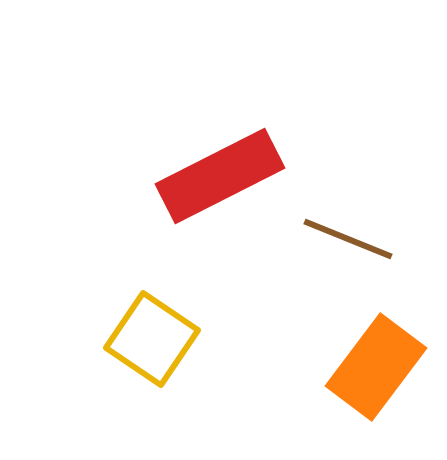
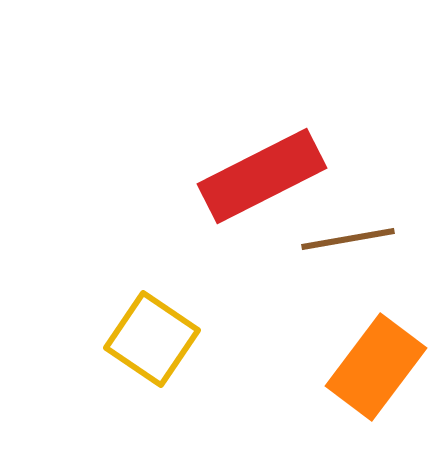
red rectangle: moved 42 px right
brown line: rotated 32 degrees counterclockwise
